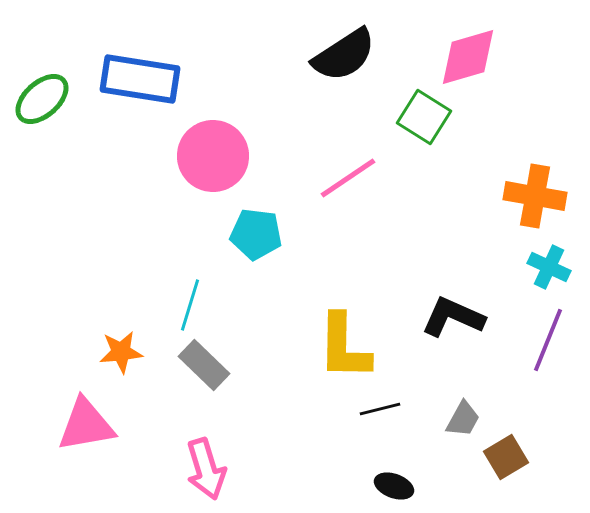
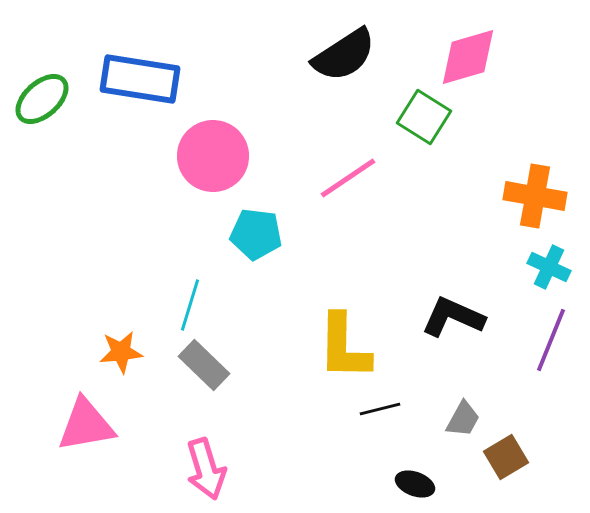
purple line: moved 3 px right
black ellipse: moved 21 px right, 2 px up
